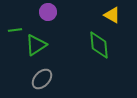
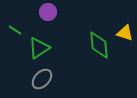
yellow triangle: moved 13 px right, 18 px down; rotated 12 degrees counterclockwise
green line: rotated 40 degrees clockwise
green triangle: moved 3 px right, 3 px down
